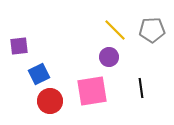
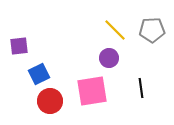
purple circle: moved 1 px down
